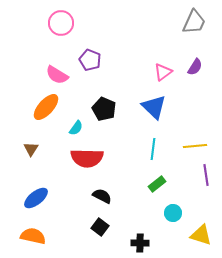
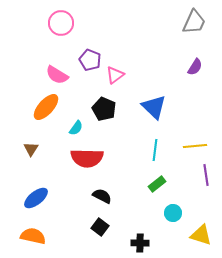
pink triangle: moved 48 px left, 3 px down
cyan line: moved 2 px right, 1 px down
